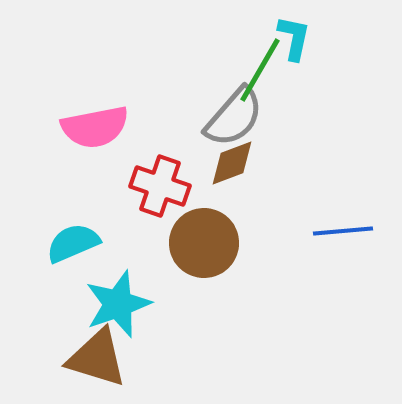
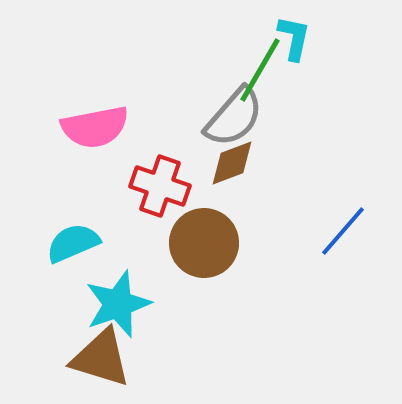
blue line: rotated 44 degrees counterclockwise
brown triangle: moved 4 px right
